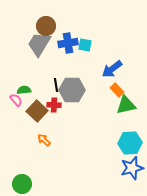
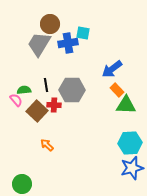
brown circle: moved 4 px right, 2 px up
cyan square: moved 2 px left, 12 px up
black line: moved 10 px left
green triangle: rotated 15 degrees clockwise
orange arrow: moved 3 px right, 5 px down
